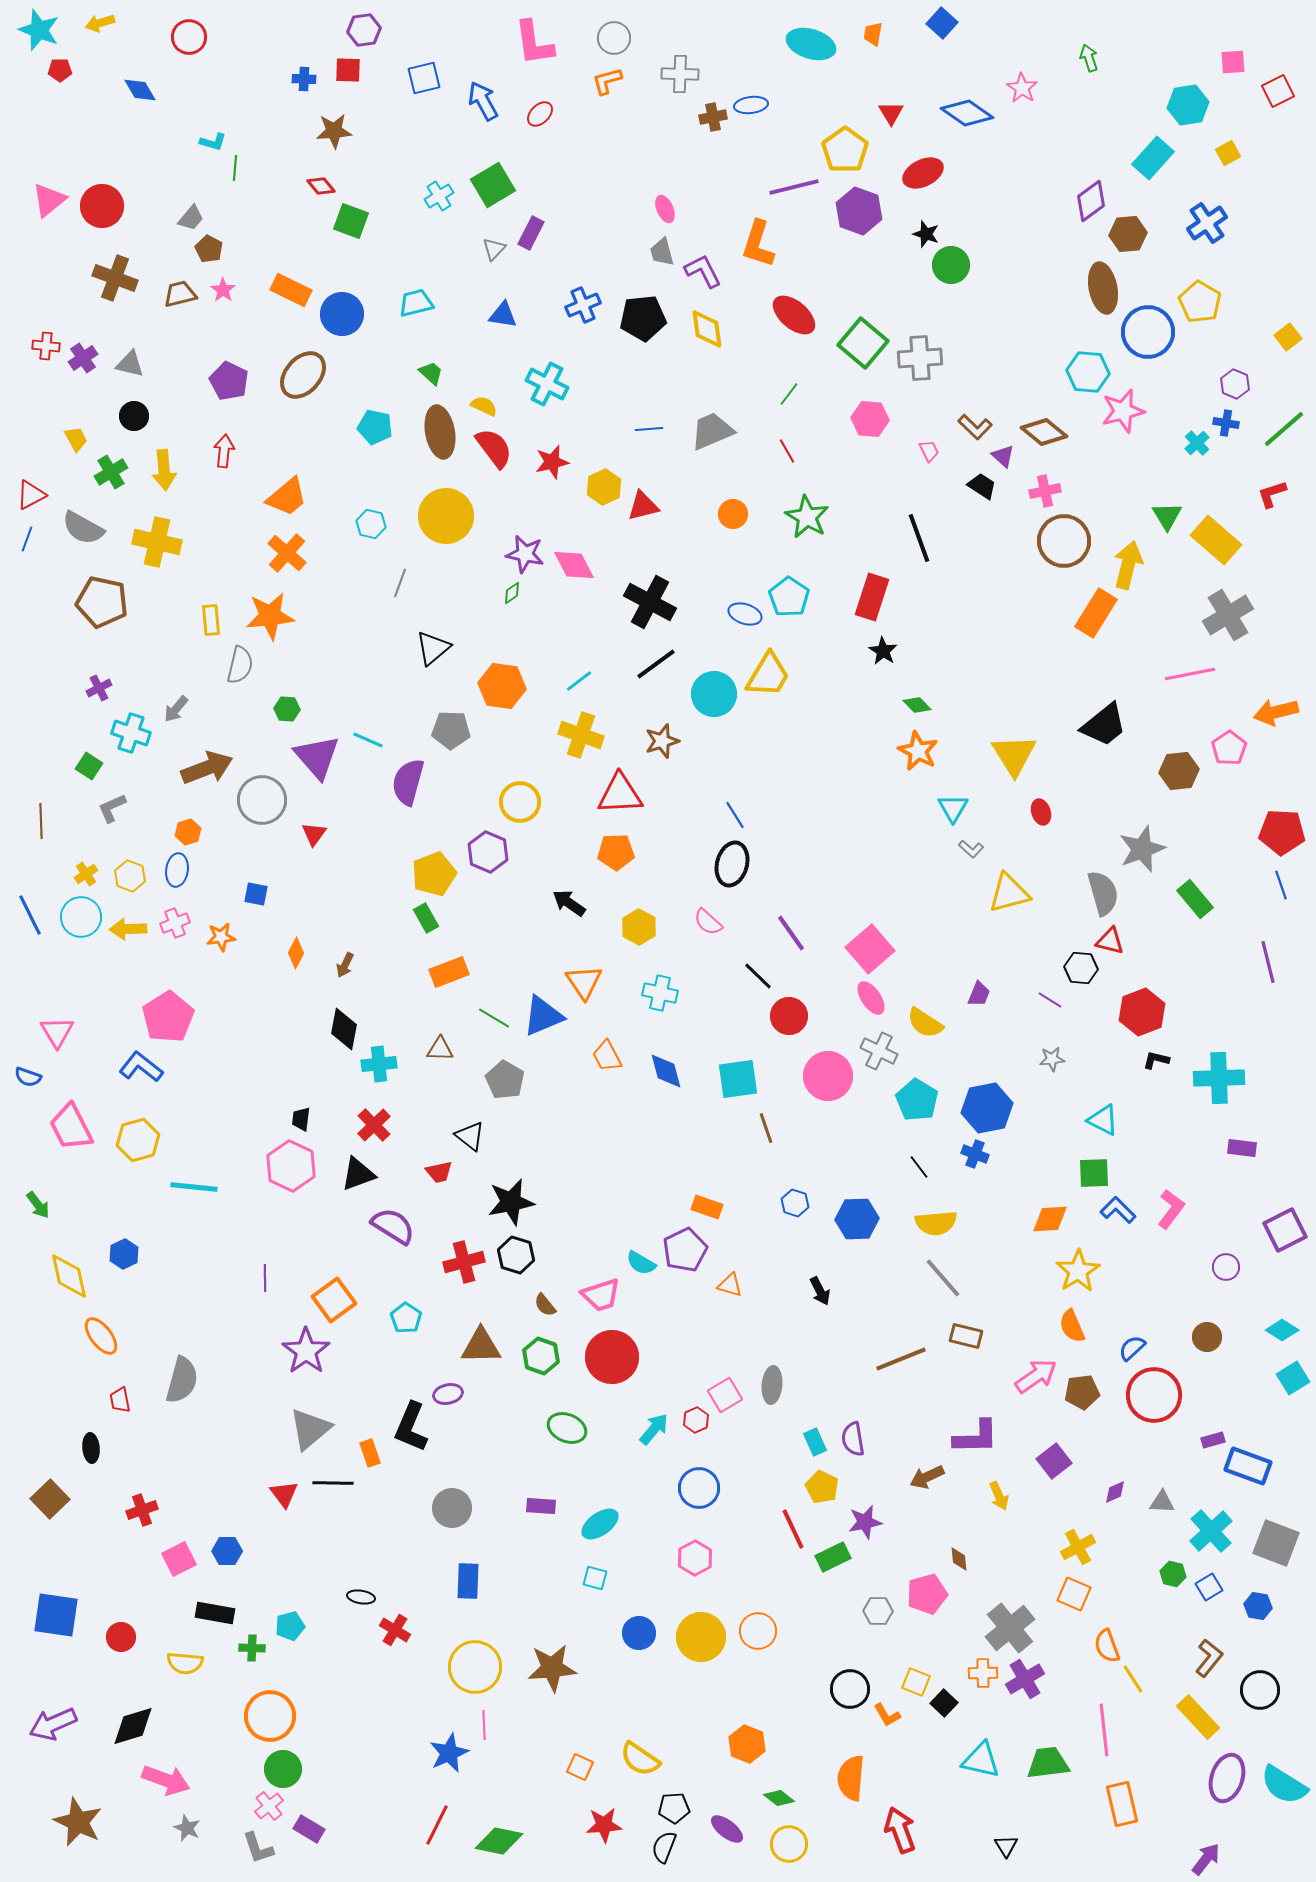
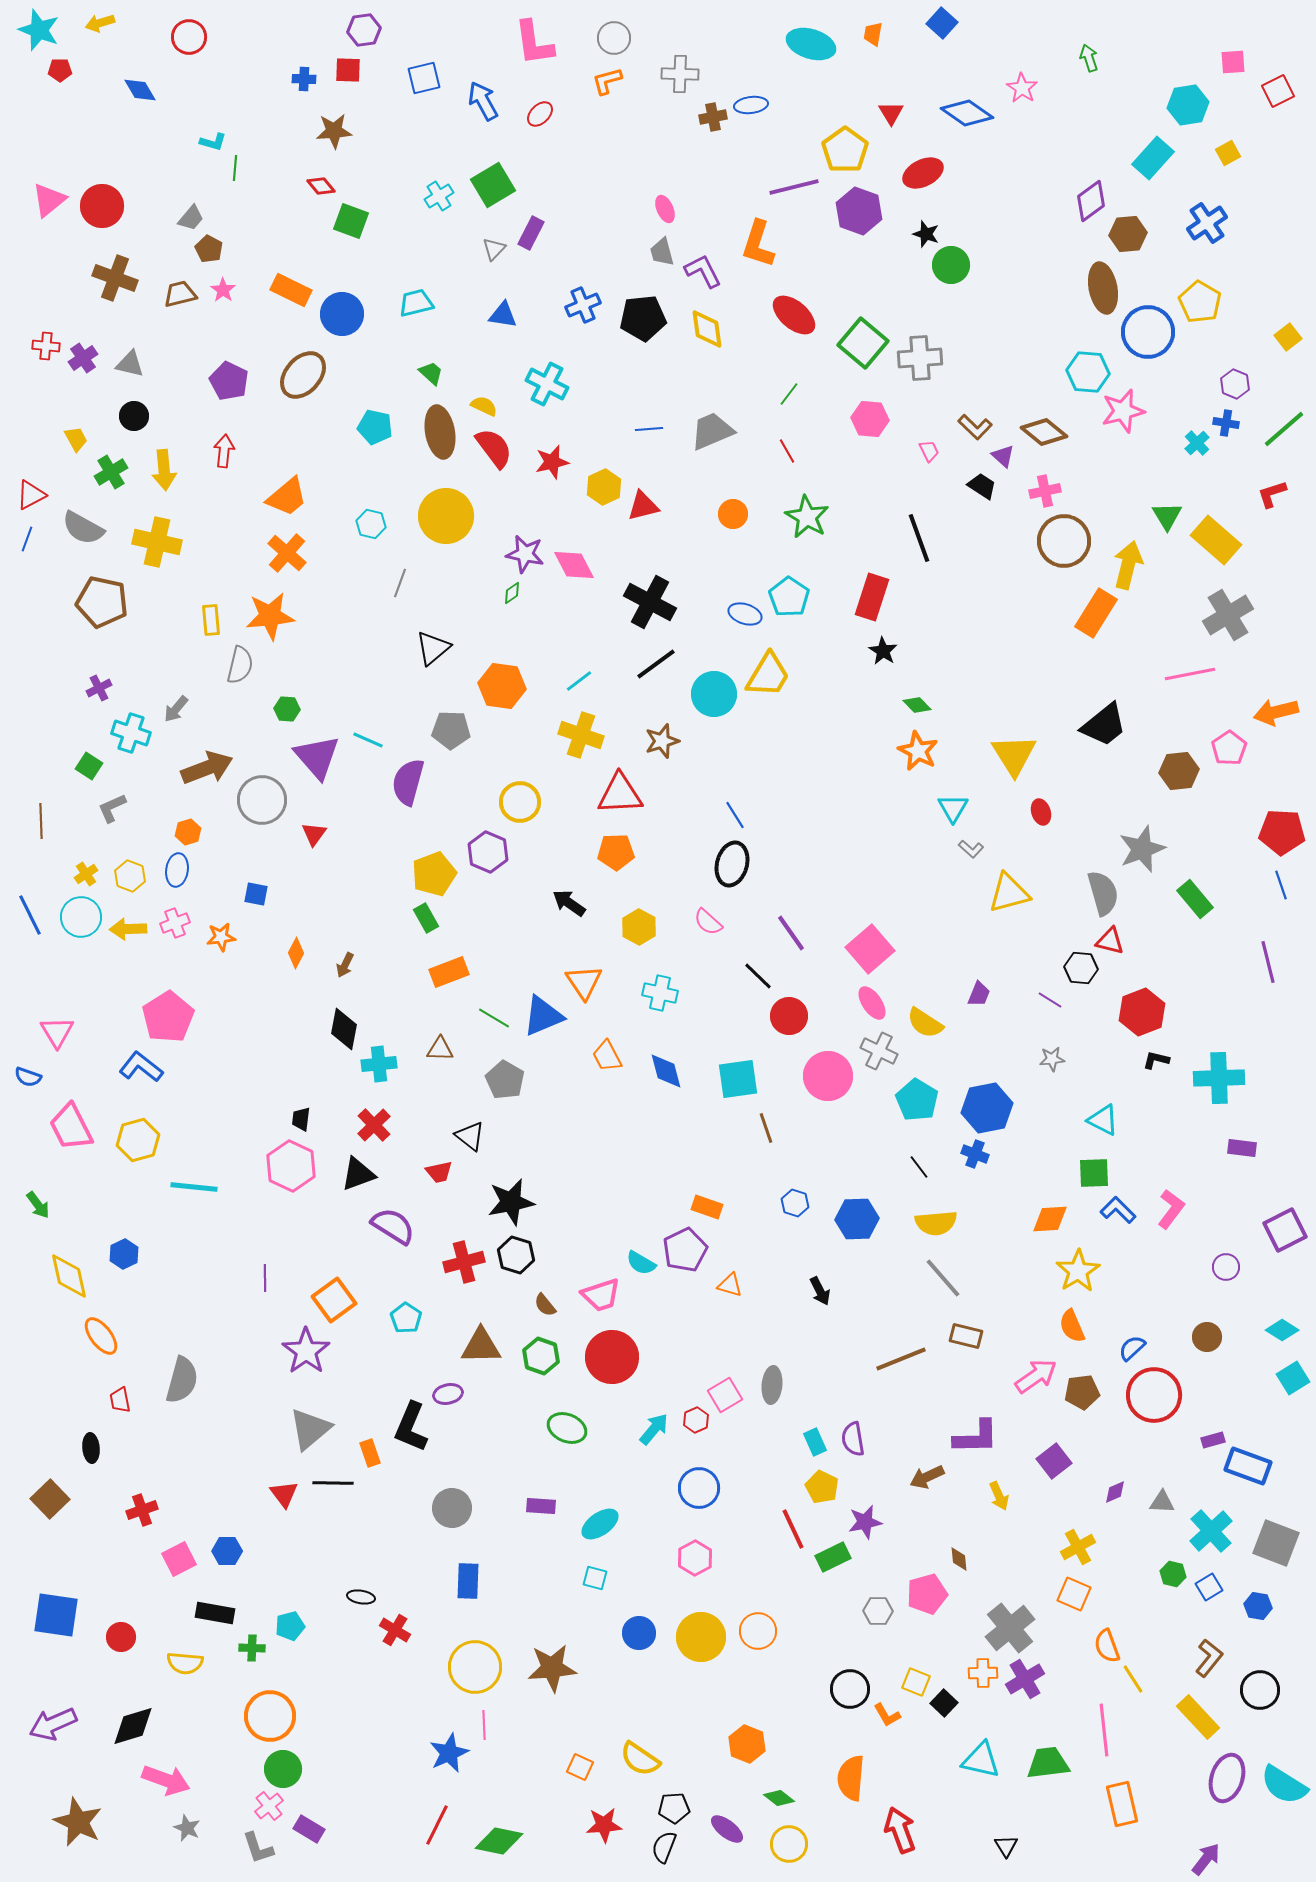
pink ellipse at (871, 998): moved 1 px right, 5 px down
